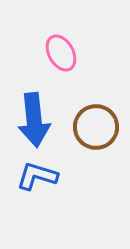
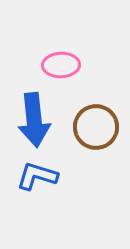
pink ellipse: moved 12 px down; rotated 63 degrees counterclockwise
